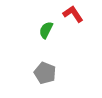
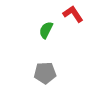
gray pentagon: rotated 25 degrees counterclockwise
